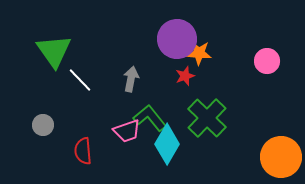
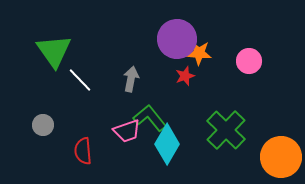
pink circle: moved 18 px left
green cross: moved 19 px right, 12 px down
